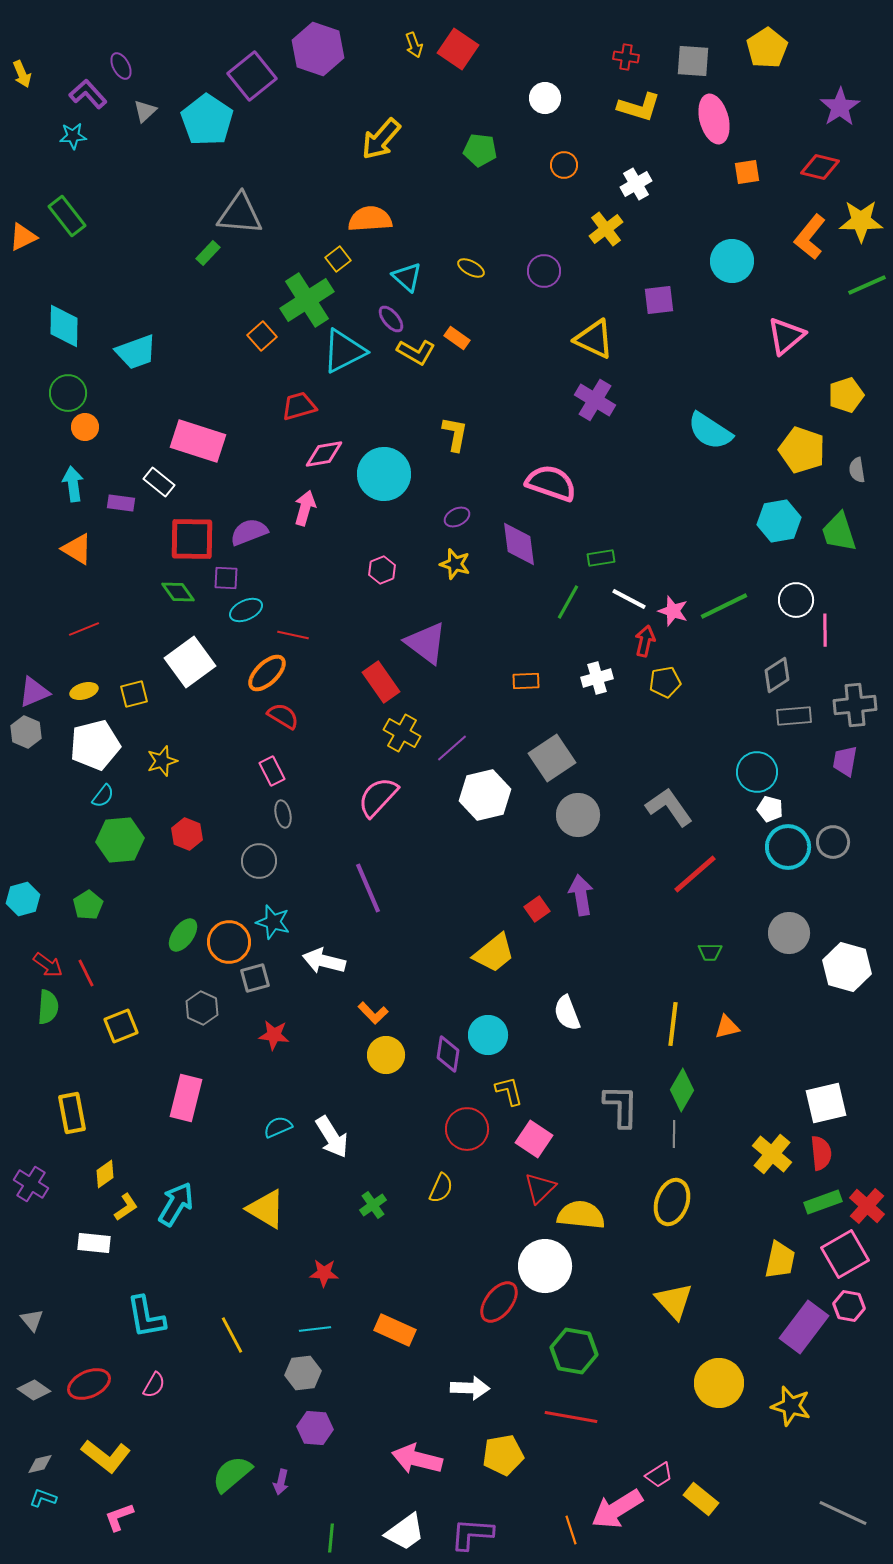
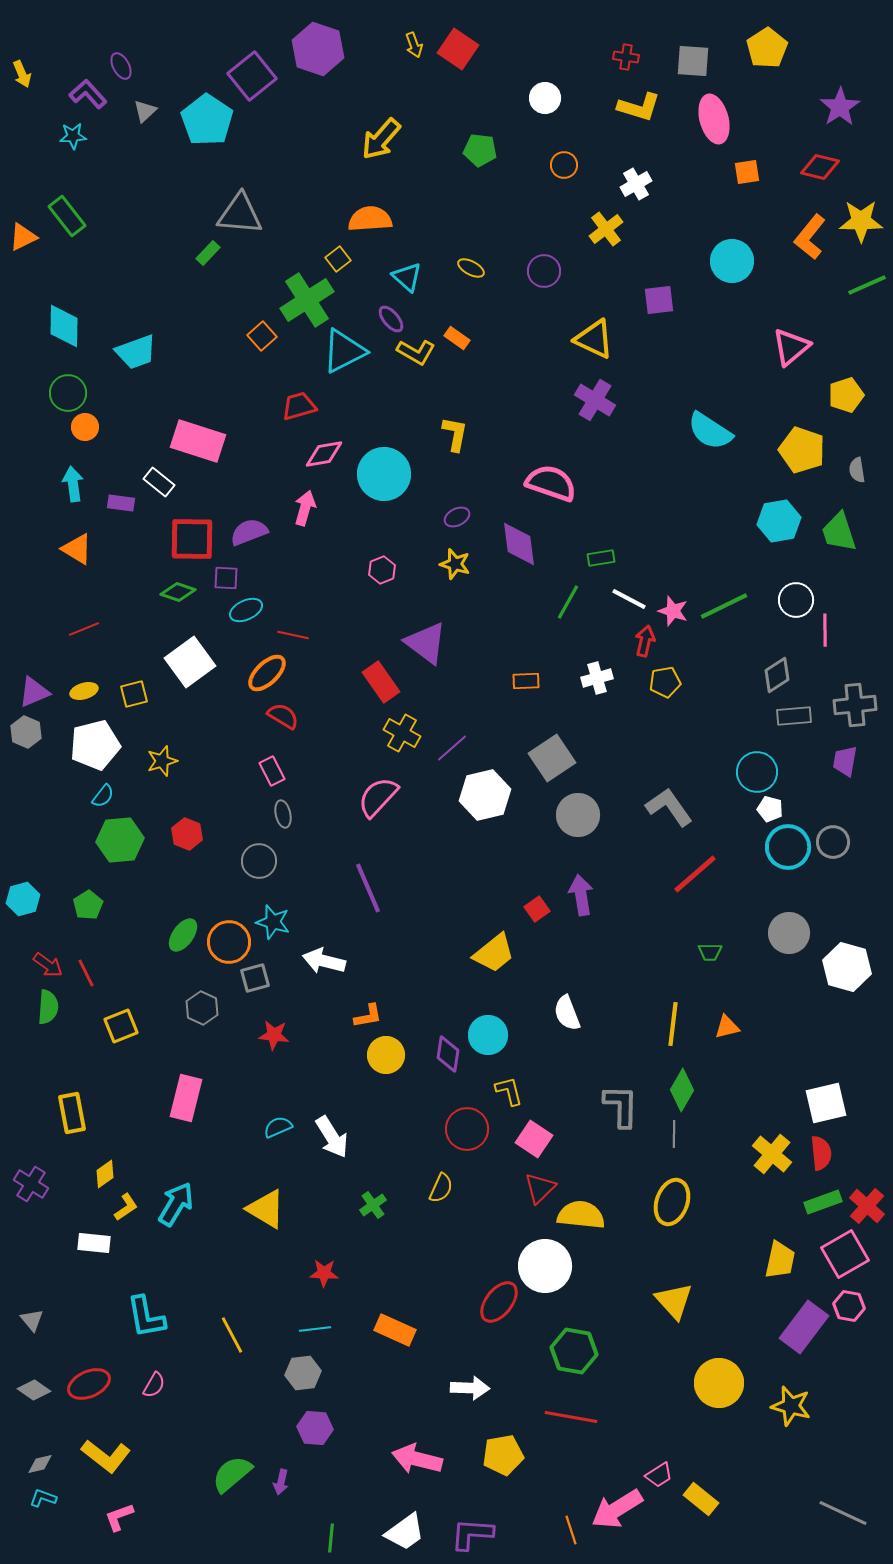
pink triangle at (786, 336): moved 5 px right, 11 px down
green diamond at (178, 592): rotated 36 degrees counterclockwise
orange L-shape at (373, 1013): moved 5 px left, 3 px down; rotated 56 degrees counterclockwise
